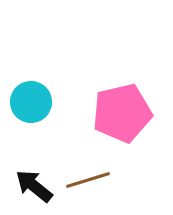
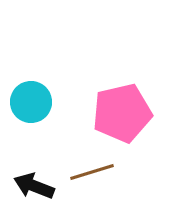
brown line: moved 4 px right, 8 px up
black arrow: rotated 18 degrees counterclockwise
